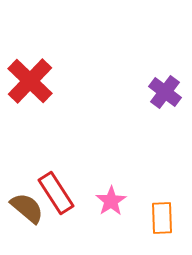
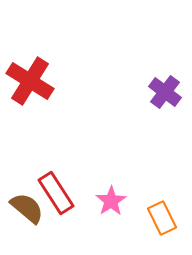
red cross: rotated 12 degrees counterclockwise
orange rectangle: rotated 24 degrees counterclockwise
